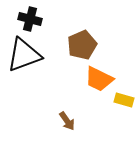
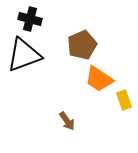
orange trapezoid: rotated 8 degrees clockwise
yellow rectangle: rotated 54 degrees clockwise
